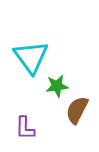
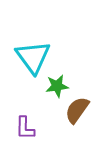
cyan triangle: moved 2 px right
brown semicircle: rotated 8 degrees clockwise
